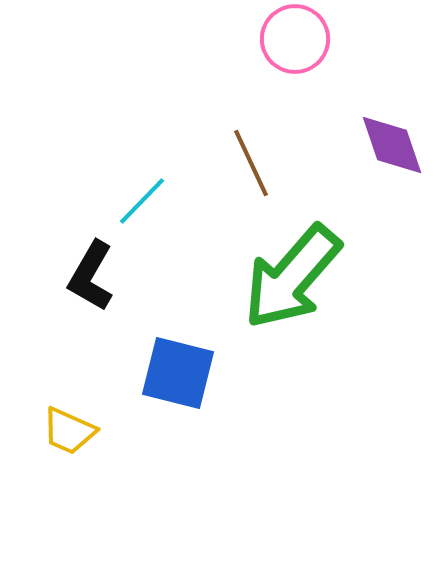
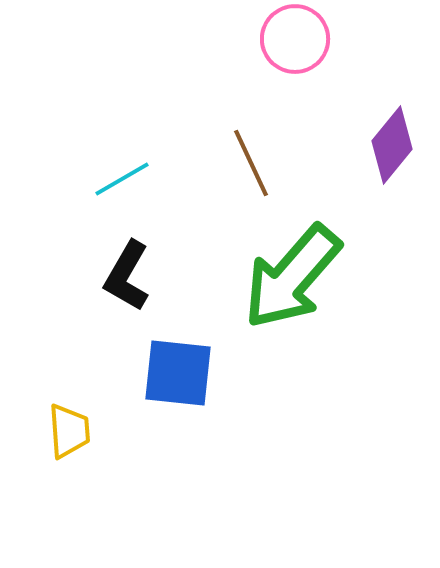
purple diamond: rotated 58 degrees clockwise
cyan line: moved 20 px left, 22 px up; rotated 16 degrees clockwise
black L-shape: moved 36 px right
blue square: rotated 8 degrees counterclockwise
yellow trapezoid: rotated 118 degrees counterclockwise
